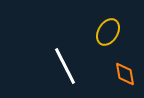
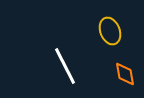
yellow ellipse: moved 2 px right, 1 px up; rotated 52 degrees counterclockwise
